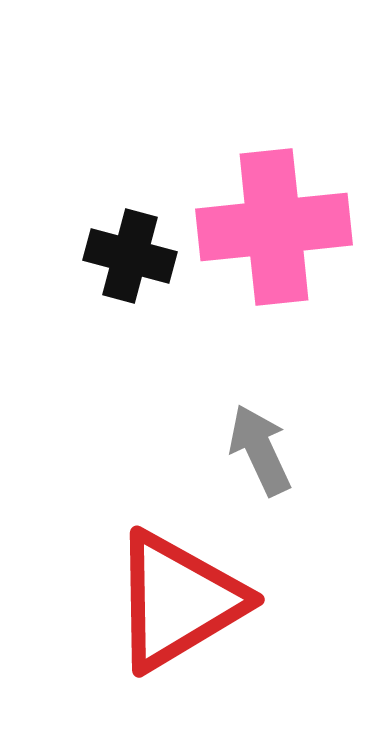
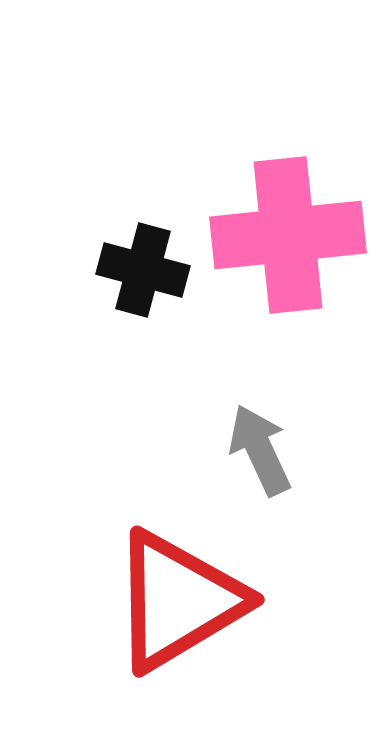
pink cross: moved 14 px right, 8 px down
black cross: moved 13 px right, 14 px down
